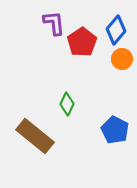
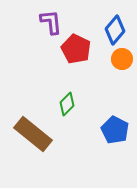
purple L-shape: moved 3 px left, 1 px up
blue diamond: moved 1 px left
red pentagon: moved 6 px left, 7 px down; rotated 12 degrees counterclockwise
green diamond: rotated 20 degrees clockwise
brown rectangle: moved 2 px left, 2 px up
